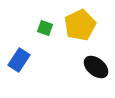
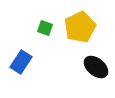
yellow pentagon: moved 2 px down
blue rectangle: moved 2 px right, 2 px down
